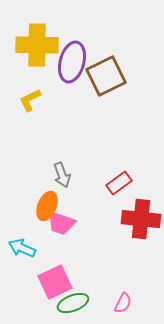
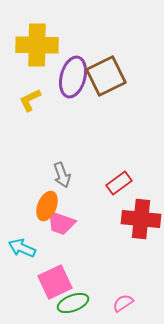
purple ellipse: moved 1 px right, 15 px down
pink semicircle: rotated 150 degrees counterclockwise
